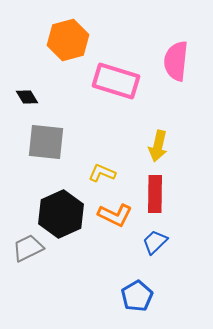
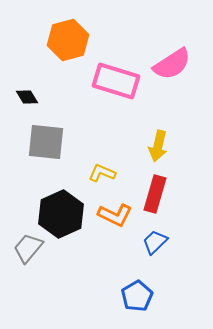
pink semicircle: moved 4 px left, 3 px down; rotated 129 degrees counterclockwise
red rectangle: rotated 15 degrees clockwise
gray trapezoid: rotated 24 degrees counterclockwise
